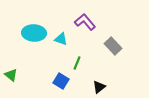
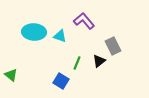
purple L-shape: moved 1 px left, 1 px up
cyan ellipse: moved 1 px up
cyan triangle: moved 1 px left, 3 px up
gray rectangle: rotated 18 degrees clockwise
black triangle: moved 26 px up
